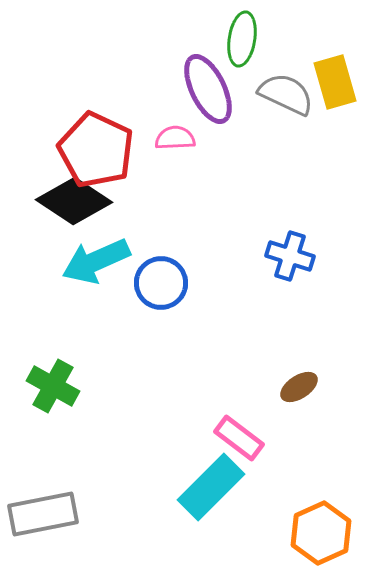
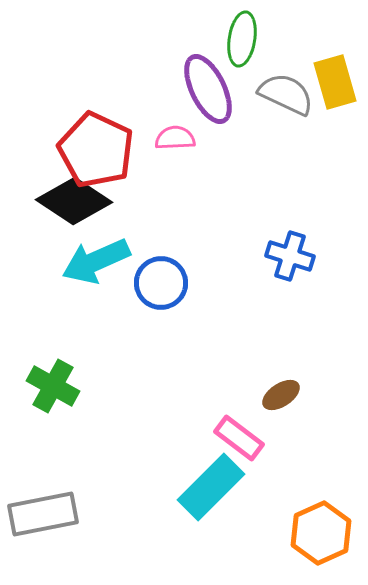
brown ellipse: moved 18 px left, 8 px down
